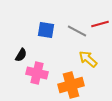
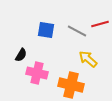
orange cross: rotated 30 degrees clockwise
